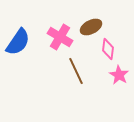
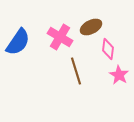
brown line: rotated 8 degrees clockwise
